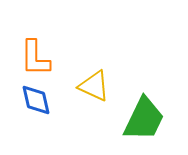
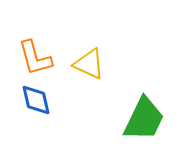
orange L-shape: rotated 15 degrees counterclockwise
yellow triangle: moved 5 px left, 22 px up
